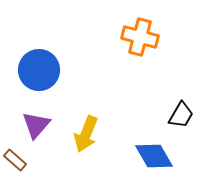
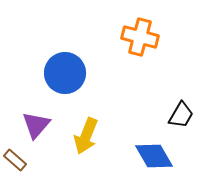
blue circle: moved 26 px right, 3 px down
yellow arrow: moved 2 px down
